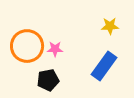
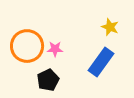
yellow star: moved 1 px down; rotated 24 degrees clockwise
blue rectangle: moved 3 px left, 4 px up
black pentagon: rotated 15 degrees counterclockwise
